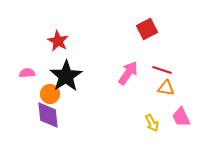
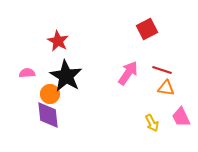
black star: rotated 8 degrees counterclockwise
